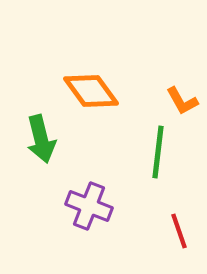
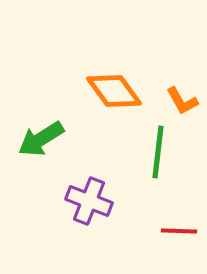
orange diamond: moved 23 px right
green arrow: rotated 72 degrees clockwise
purple cross: moved 5 px up
red line: rotated 69 degrees counterclockwise
